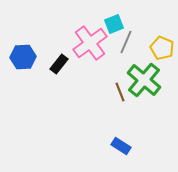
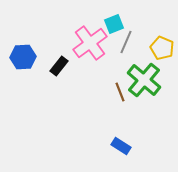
black rectangle: moved 2 px down
